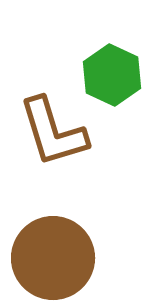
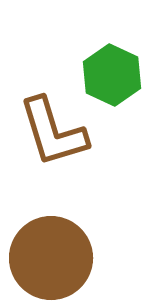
brown circle: moved 2 px left
